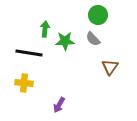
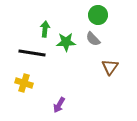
green star: moved 1 px right, 1 px down
black line: moved 3 px right
yellow cross: rotated 12 degrees clockwise
